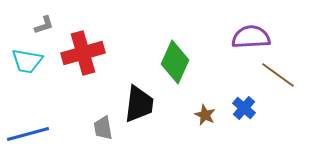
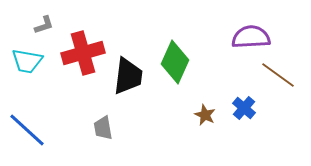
black trapezoid: moved 11 px left, 28 px up
blue line: moved 1 px left, 4 px up; rotated 57 degrees clockwise
